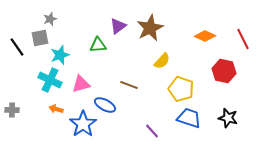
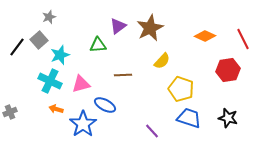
gray star: moved 1 px left, 2 px up
gray square: moved 1 px left, 2 px down; rotated 30 degrees counterclockwise
black line: rotated 72 degrees clockwise
red hexagon: moved 4 px right, 1 px up; rotated 20 degrees counterclockwise
cyan cross: moved 1 px down
brown line: moved 6 px left, 10 px up; rotated 24 degrees counterclockwise
gray cross: moved 2 px left, 2 px down; rotated 24 degrees counterclockwise
